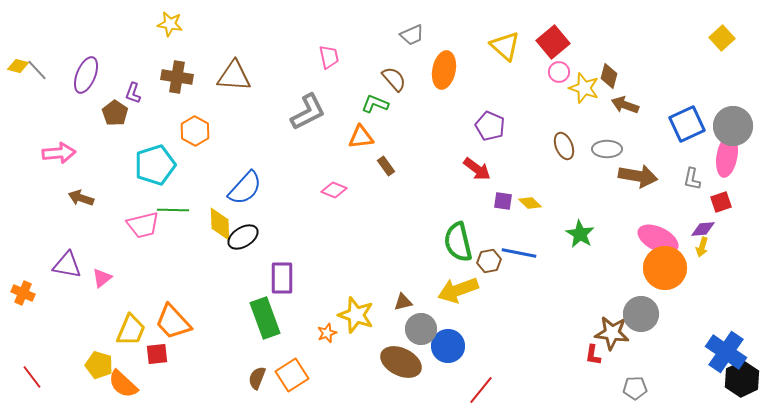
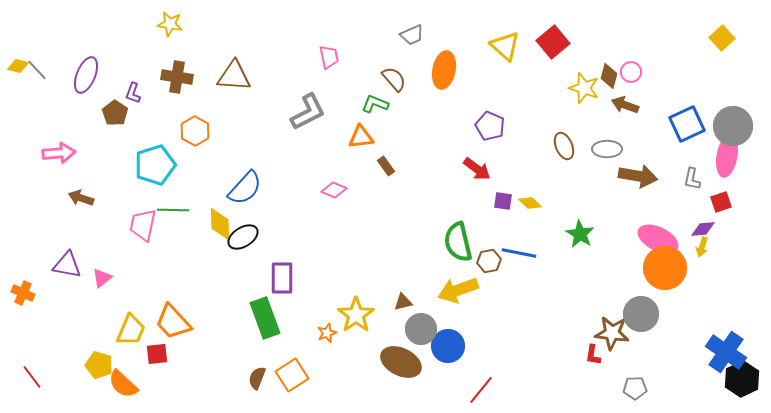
pink circle at (559, 72): moved 72 px right
pink trapezoid at (143, 225): rotated 116 degrees clockwise
yellow star at (356, 315): rotated 18 degrees clockwise
